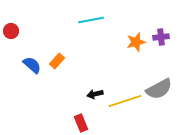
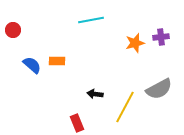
red circle: moved 2 px right, 1 px up
orange star: moved 1 px left, 1 px down
orange rectangle: rotated 49 degrees clockwise
black arrow: rotated 21 degrees clockwise
yellow line: moved 6 px down; rotated 44 degrees counterclockwise
red rectangle: moved 4 px left
